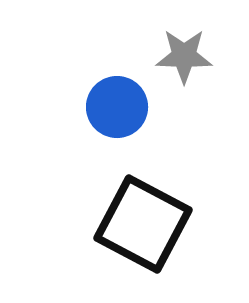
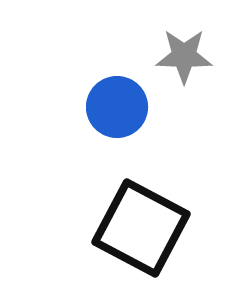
black square: moved 2 px left, 4 px down
